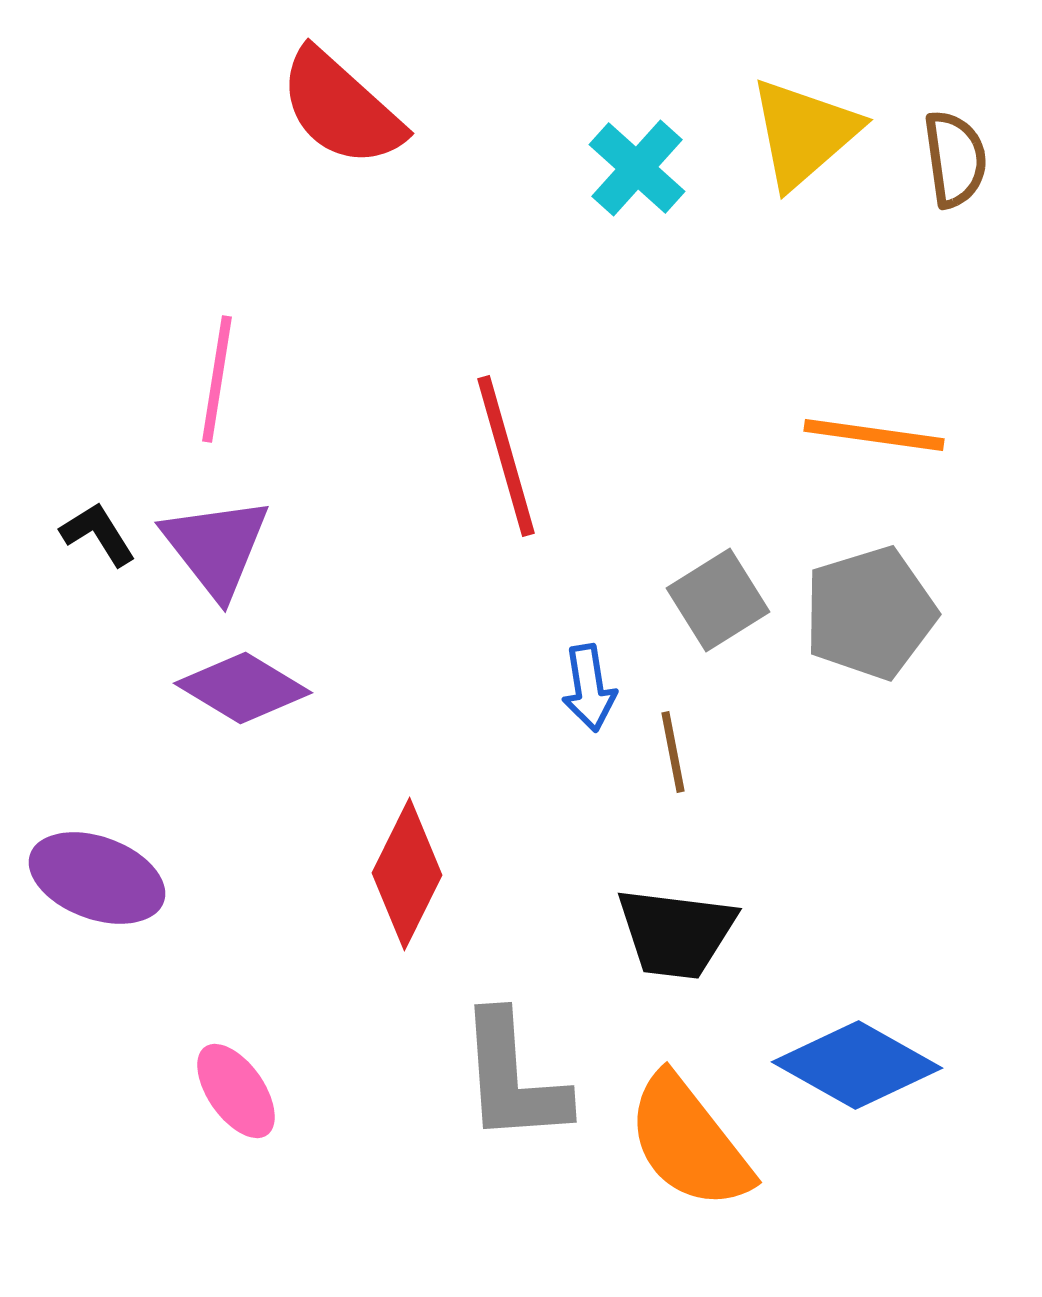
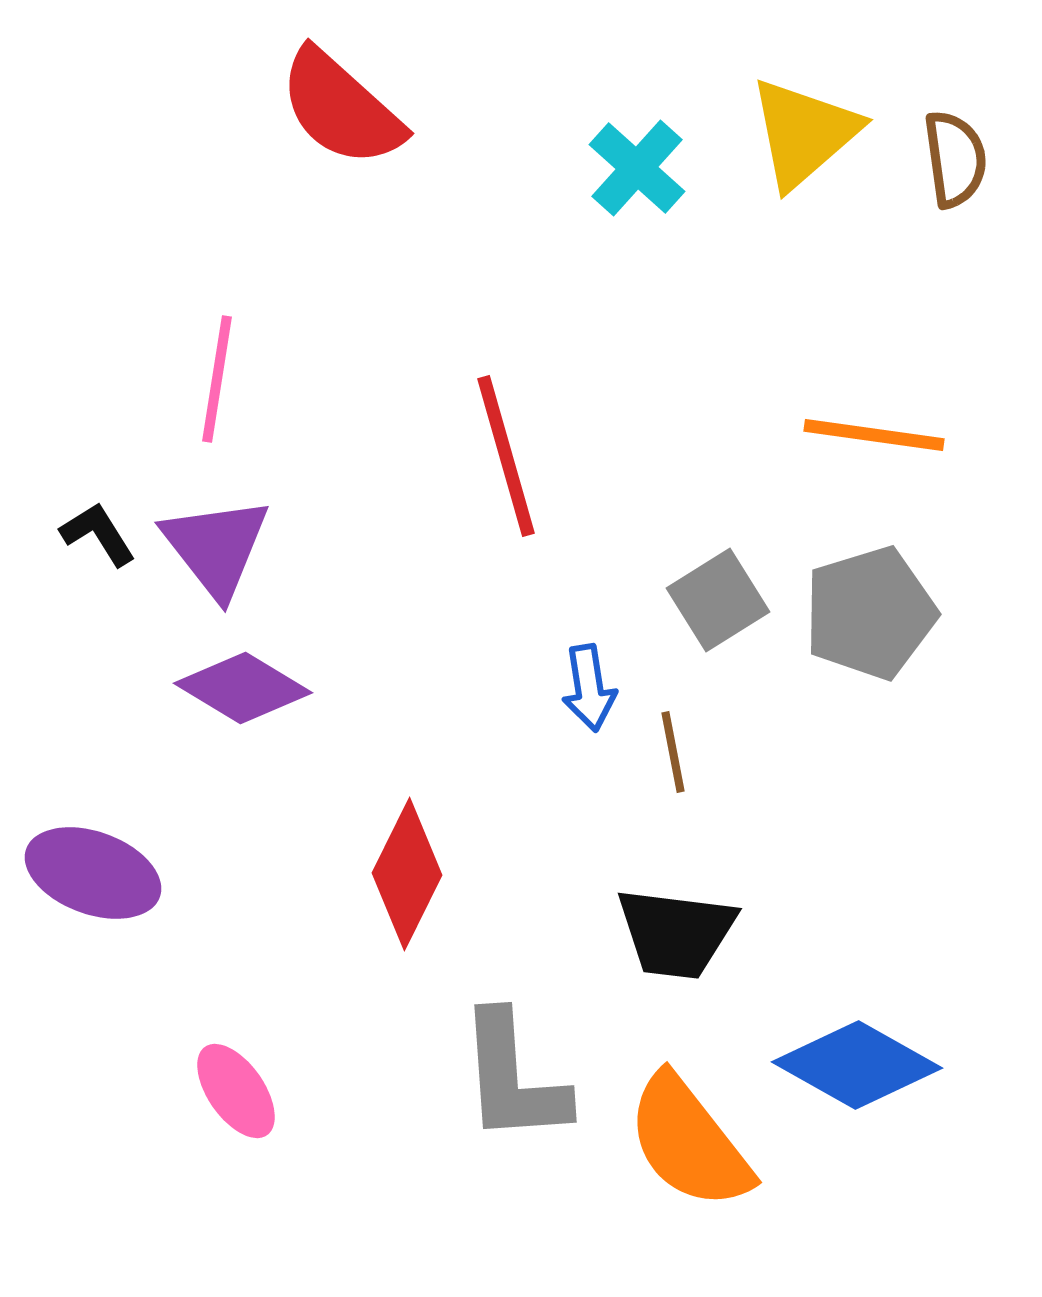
purple ellipse: moved 4 px left, 5 px up
